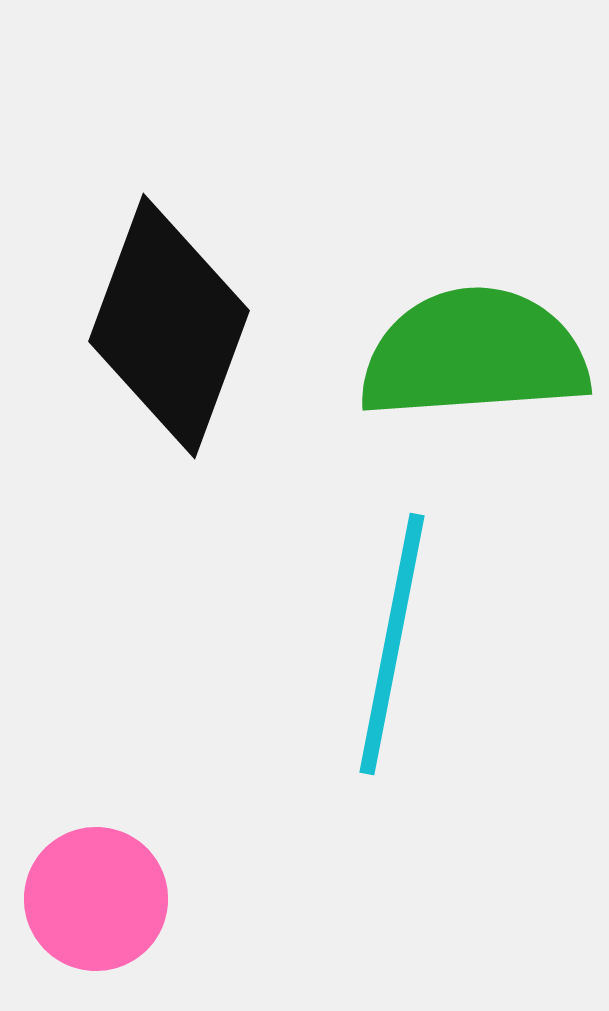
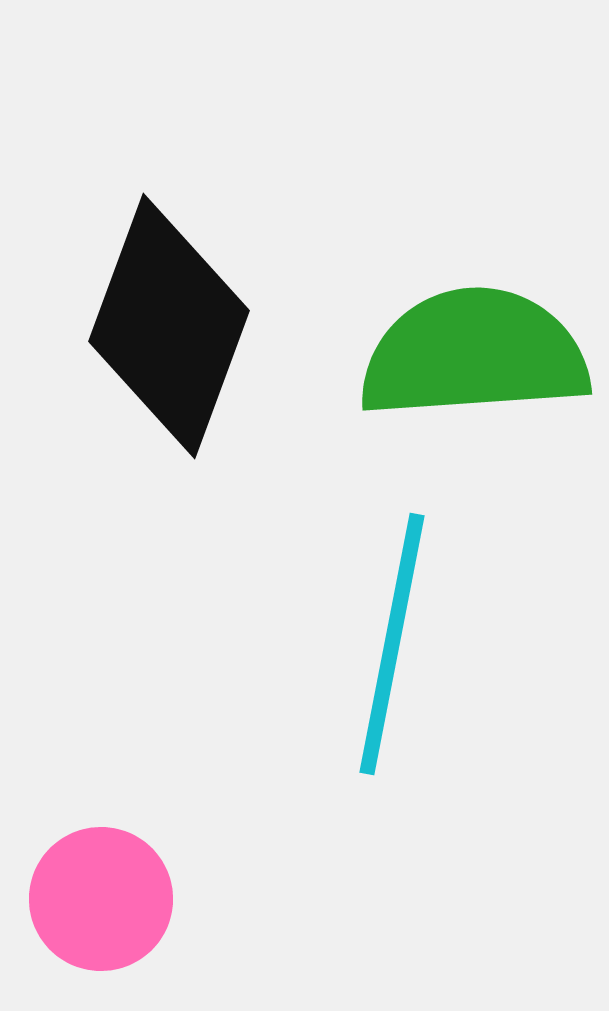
pink circle: moved 5 px right
